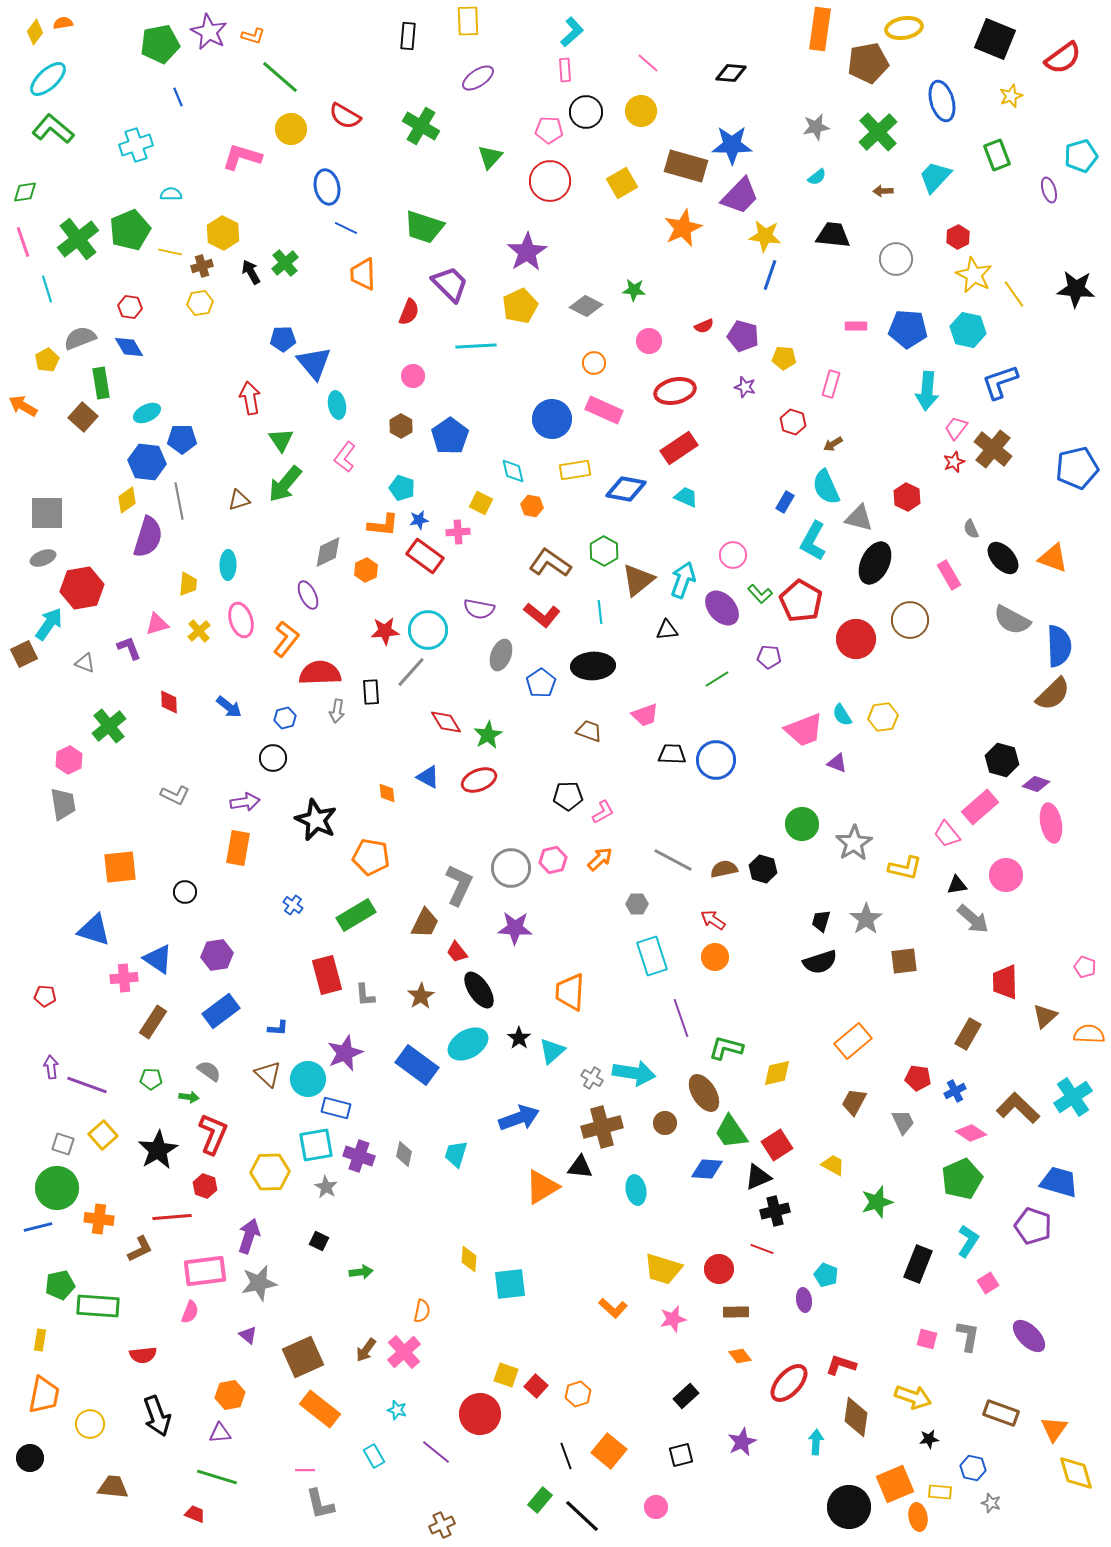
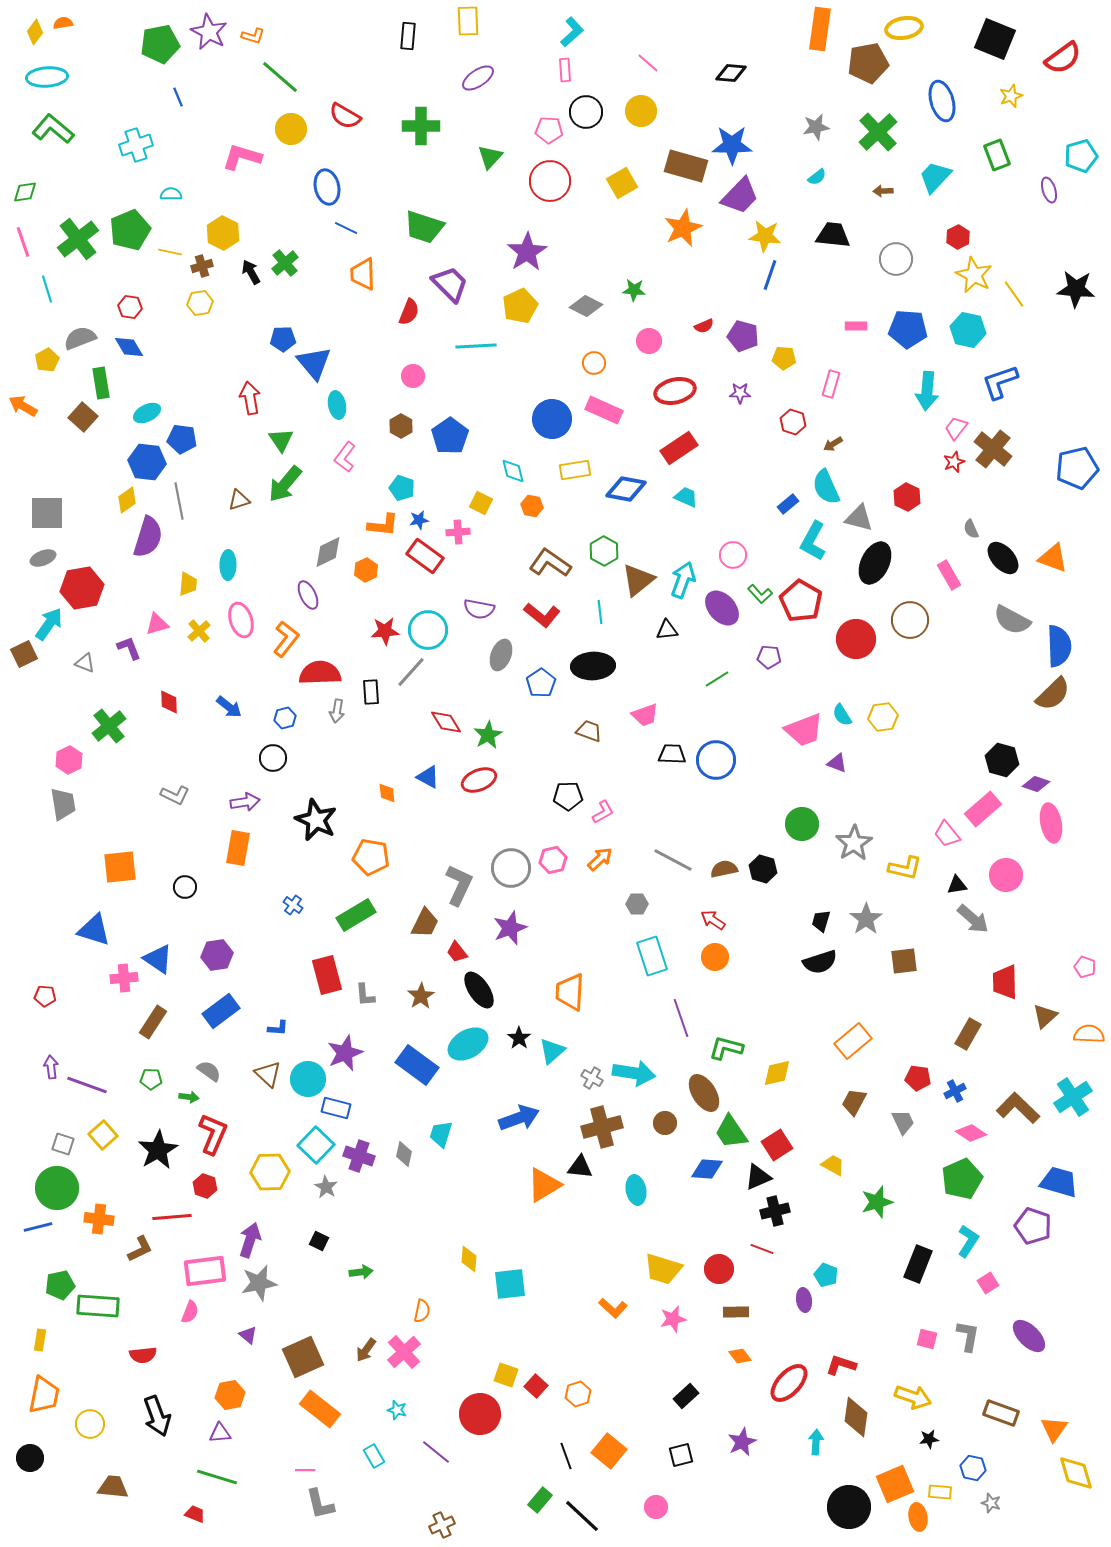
cyan ellipse at (48, 79): moved 1 px left, 2 px up; rotated 39 degrees clockwise
green cross at (421, 126): rotated 30 degrees counterclockwise
purple star at (745, 387): moved 5 px left, 6 px down; rotated 15 degrees counterclockwise
blue pentagon at (182, 439): rotated 8 degrees clockwise
blue rectangle at (785, 502): moved 3 px right, 2 px down; rotated 20 degrees clockwise
pink rectangle at (980, 807): moved 3 px right, 2 px down
black circle at (185, 892): moved 5 px up
purple star at (515, 928): moved 5 px left; rotated 24 degrees counterclockwise
cyan square at (316, 1145): rotated 36 degrees counterclockwise
cyan trapezoid at (456, 1154): moved 15 px left, 20 px up
orange triangle at (542, 1187): moved 2 px right, 2 px up
purple arrow at (249, 1236): moved 1 px right, 4 px down
